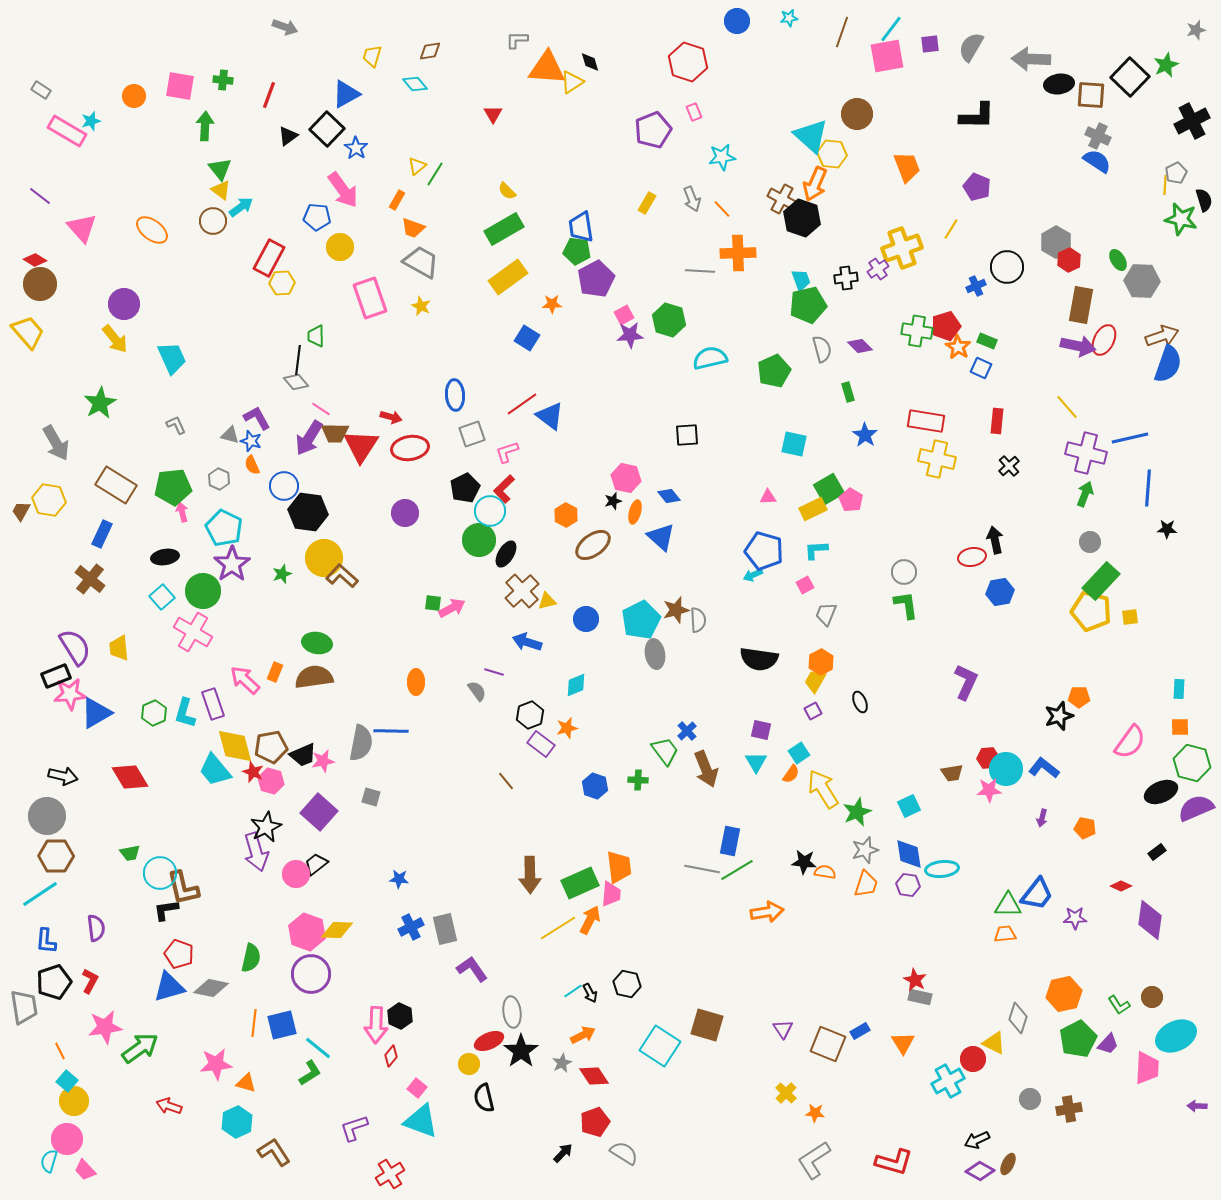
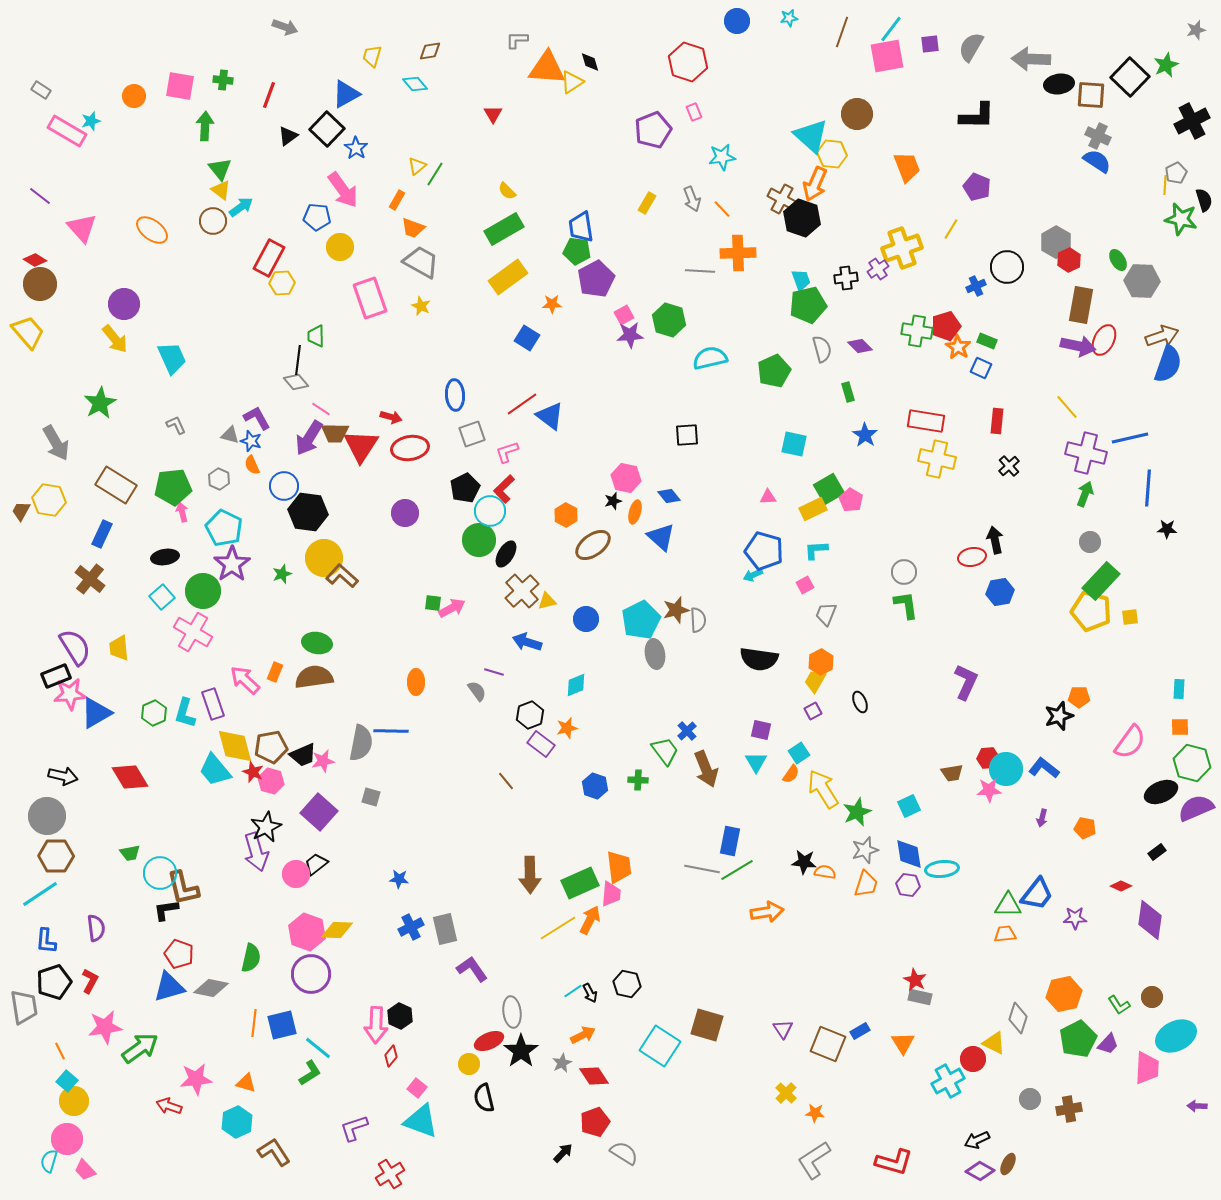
pink star at (216, 1064): moved 20 px left, 15 px down
